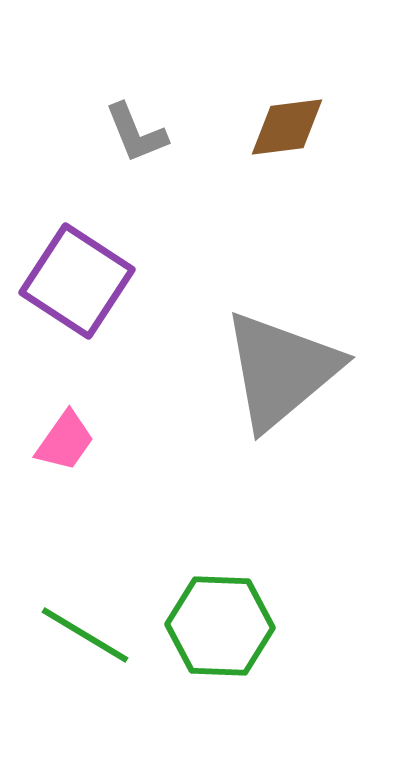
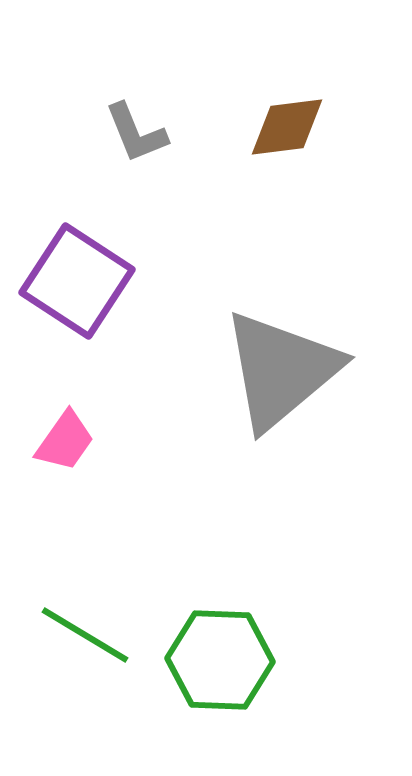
green hexagon: moved 34 px down
